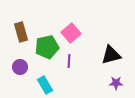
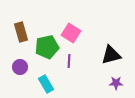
pink square: rotated 18 degrees counterclockwise
cyan rectangle: moved 1 px right, 1 px up
